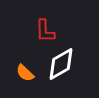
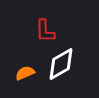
orange semicircle: rotated 114 degrees clockwise
